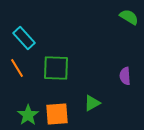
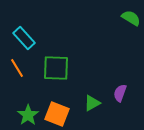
green semicircle: moved 2 px right, 1 px down
purple semicircle: moved 5 px left, 17 px down; rotated 24 degrees clockwise
orange square: rotated 25 degrees clockwise
